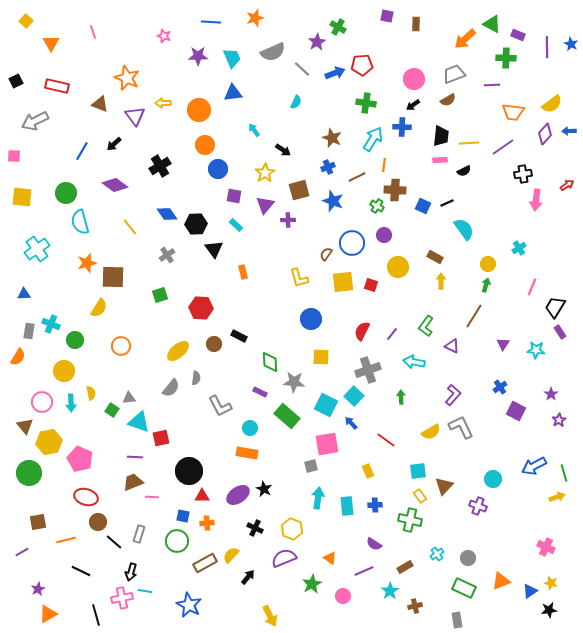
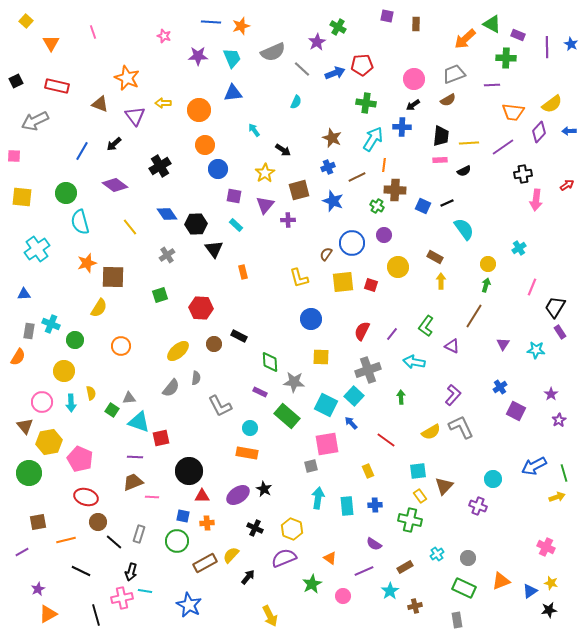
orange star at (255, 18): moved 14 px left, 8 px down
purple diamond at (545, 134): moved 6 px left, 2 px up
